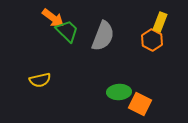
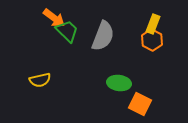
orange arrow: moved 1 px right
yellow rectangle: moved 7 px left, 2 px down
green ellipse: moved 9 px up; rotated 10 degrees clockwise
